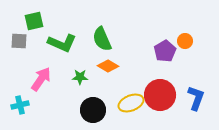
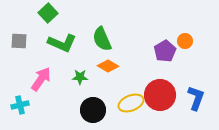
green square: moved 14 px right, 8 px up; rotated 30 degrees counterclockwise
